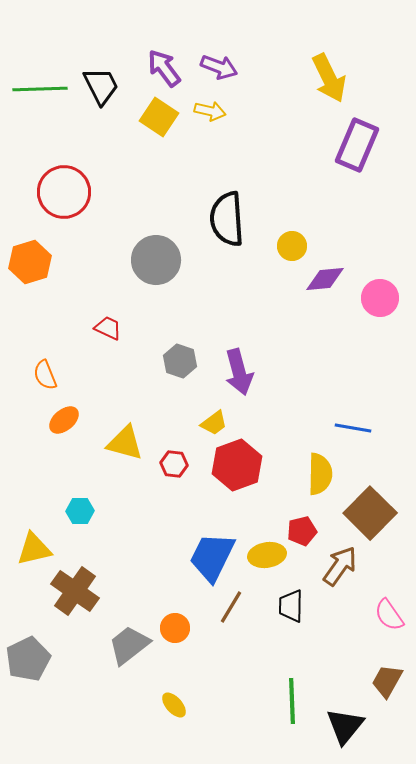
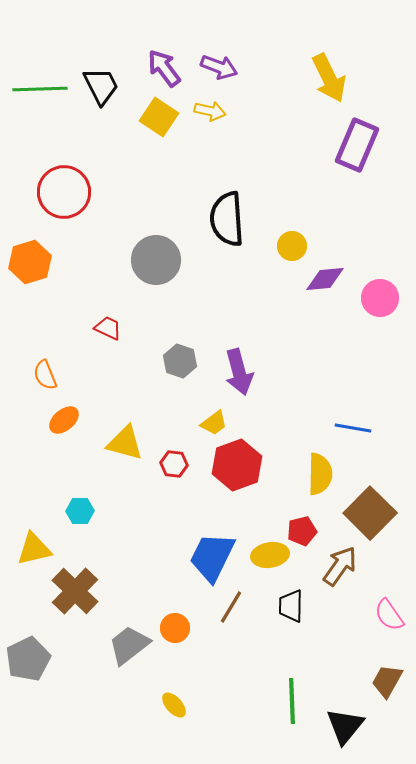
yellow ellipse at (267, 555): moved 3 px right
brown cross at (75, 591): rotated 9 degrees clockwise
